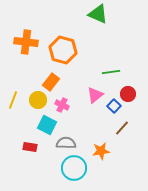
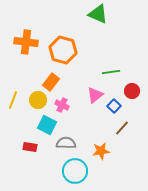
red circle: moved 4 px right, 3 px up
cyan circle: moved 1 px right, 3 px down
